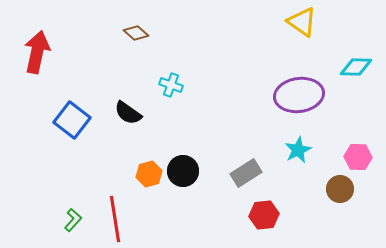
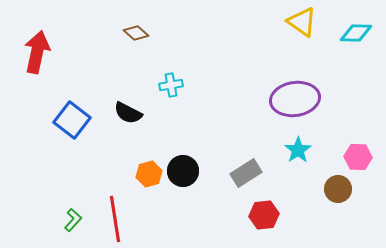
cyan diamond: moved 34 px up
cyan cross: rotated 30 degrees counterclockwise
purple ellipse: moved 4 px left, 4 px down
black semicircle: rotated 8 degrees counterclockwise
cyan star: rotated 8 degrees counterclockwise
brown circle: moved 2 px left
